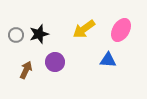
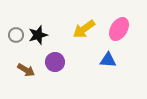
pink ellipse: moved 2 px left, 1 px up
black star: moved 1 px left, 1 px down
brown arrow: rotated 96 degrees clockwise
